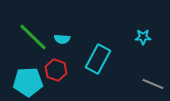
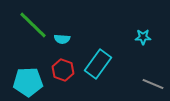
green line: moved 12 px up
cyan rectangle: moved 5 px down; rotated 8 degrees clockwise
red hexagon: moved 7 px right
